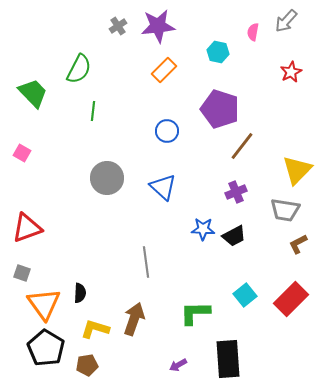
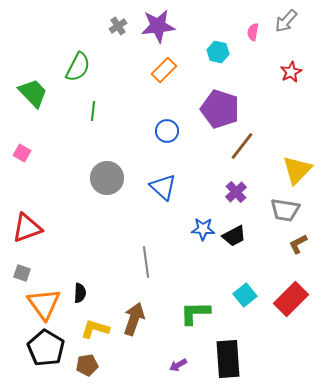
green semicircle: moved 1 px left, 2 px up
purple cross: rotated 20 degrees counterclockwise
